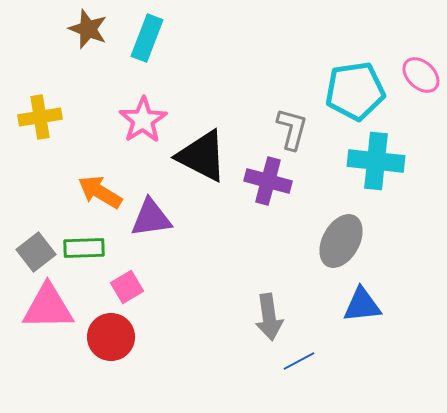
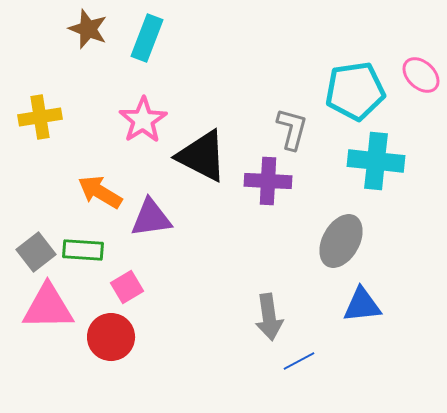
purple cross: rotated 12 degrees counterclockwise
green rectangle: moved 1 px left, 2 px down; rotated 6 degrees clockwise
